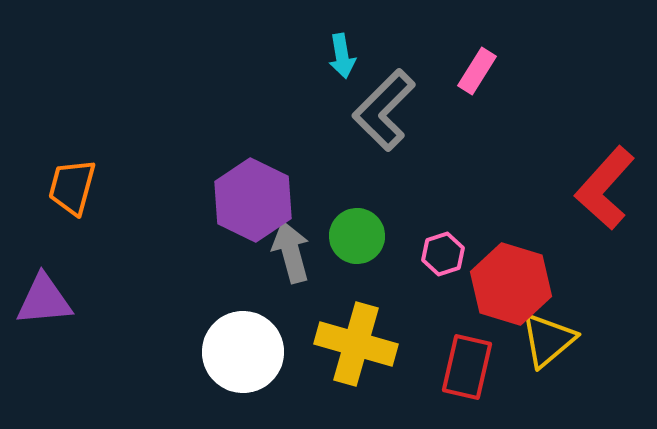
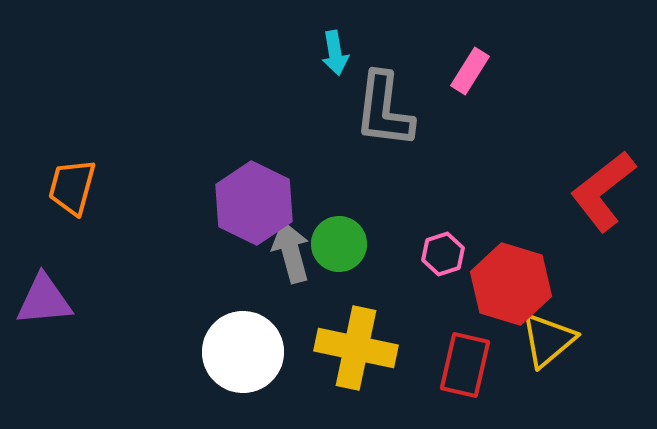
cyan arrow: moved 7 px left, 3 px up
pink rectangle: moved 7 px left
gray L-shape: rotated 38 degrees counterclockwise
red L-shape: moved 2 px left, 3 px down; rotated 10 degrees clockwise
purple hexagon: moved 1 px right, 3 px down
green circle: moved 18 px left, 8 px down
yellow cross: moved 4 px down; rotated 4 degrees counterclockwise
red rectangle: moved 2 px left, 2 px up
